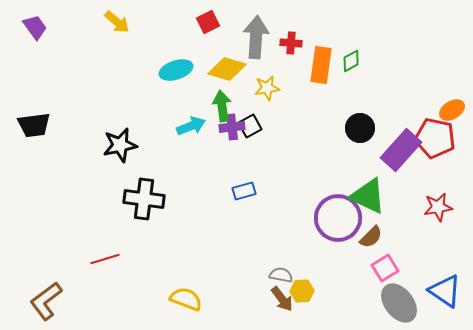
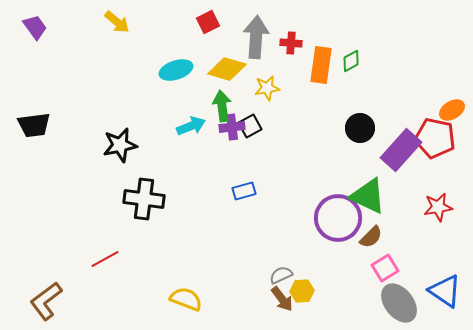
red line: rotated 12 degrees counterclockwise
gray semicircle: rotated 35 degrees counterclockwise
